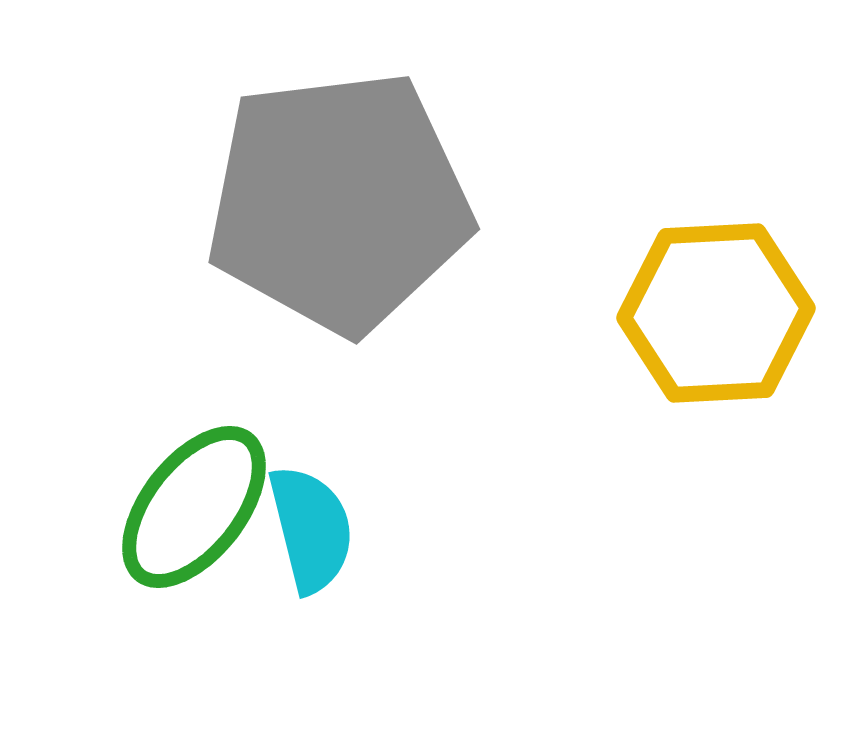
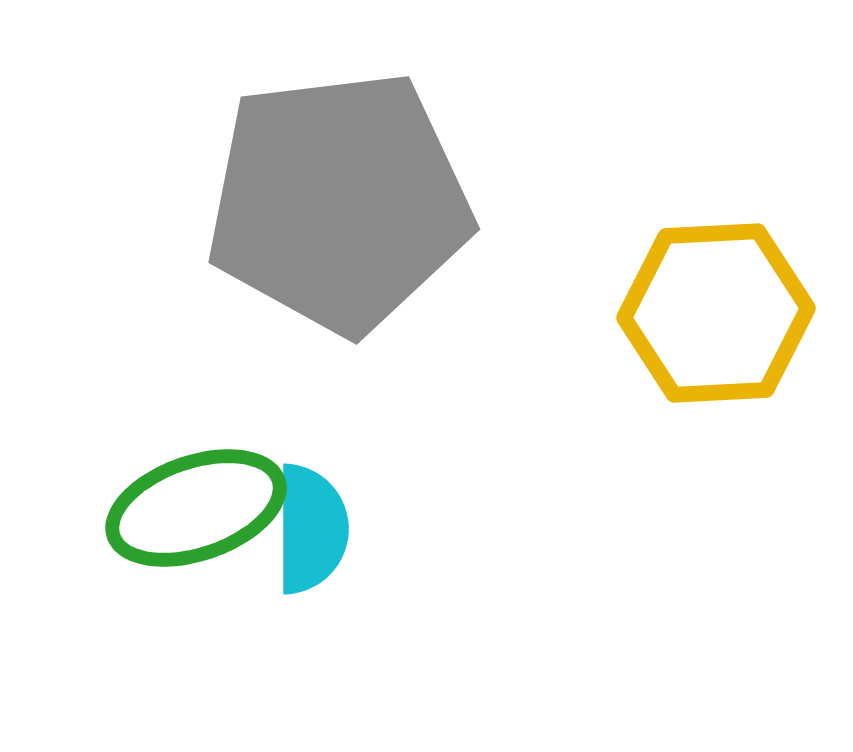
green ellipse: moved 2 px right, 1 px down; rotated 33 degrees clockwise
cyan semicircle: rotated 14 degrees clockwise
